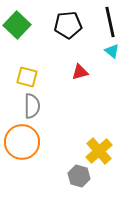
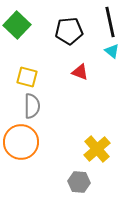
black pentagon: moved 1 px right, 6 px down
red triangle: rotated 36 degrees clockwise
orange circle: moved 1 px left
yellow cross: moved 2 px left, 2 px up
gray hexagon: moved 6 px down; rotated 10 degrees counterclockwise
